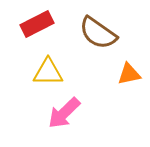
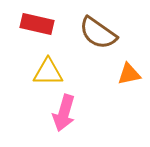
red rectangle: rotated 40 degrees clockwise
pink arrow: rotated 30 degrees counterclockwise
